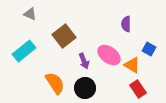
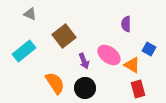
red rectangle: rotated 18 degrees clockwise
